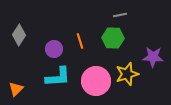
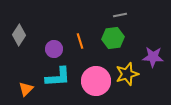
green hexagon: rotated 10 degrees counterclockwise
orange triangle: moved 10 px right
